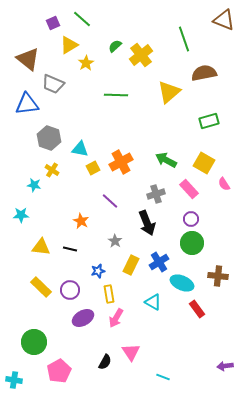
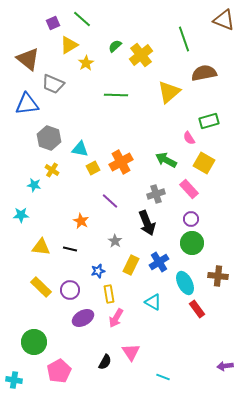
pink semicircle at (224, 184): moved 35 px left, 46 px up
cyan ellipse at (182, 283): moved 3 px right; rotated 40 degrees clockwise
